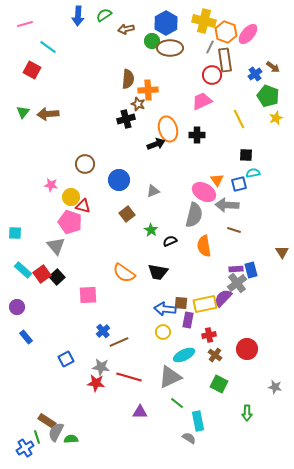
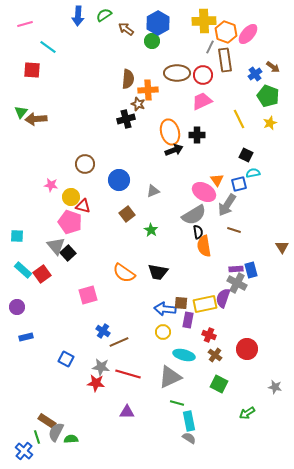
yellow cross at (204, 21): rotated 15 degrees counterclockwise
blue hexagon at (166, 23): moved 8 px left
brown arrow at (126, 29): rotated 49 degrees clockwise
brown ellipse at (170, 48): moved 7 px right, 25 px down
red square at (32, 70): rotated 24 degrees counterclockwise
red circle at (212, 75): moved 9 px left
green triangle at (23, 112): moved 2 px left
brown arrow at (48, 114): moved 12 px left, 5 px down
yellow star at (276, 118): moved 6 px left, 5 px down
orange ellipse at (168, 129): moved 2 px right, 3 px down
black arrow at (156, 144): moved 18 px right, 6 px down
black square at (246, 155): rotated 24 degrees clockwise
gray arrow at (227, 205): rotated 60 degrees counterclockwise
gray semicircle at (194, 215): rotated 45 degrees clockwise
cyan square at (15, 233): moved 2 px right, 3 px down
black semicircle at (170, 241): moved 28 px right, 9 px up; rotated 104 degrees clockwise
brown triangle at (282, 252): moved 5 px up
black square at (57, 277): moved 11 px right, 24 px up
gray cross at (237, 283): rotated 24 degrees counterclockwise
pink square at (88, 295): rotated 12 degrees counterclockwise
purple semicircle at (223, 298): rotated 24 degrees counterclockwise
blue cross at (103, 331): rotated 16 degrees counterclockwise
red cross at (209, 335): rotated 32 degrees clockwise
blue rectangle at (26, 337): rotated 64 degrees counterclockwise
cyan ellipse at (184, 355): rotated 40 degrees clockwise
blue square at (66, 359): rotated 35 degrees counterclockwise
red line at (129, 377): moved 1 px left, 3 px up
green line at (177, 403): rotated 24 degrees counterclockwise
purple triangle at (140, 412): moved 13 px left
green arrow at (247, 413): rotated 56 degrees clockwise
cyan rectangle at (198, 421): moved 9 px left
blue cross at (25, 448): moved 1 px left, 3 px down; rotated 18 degrees counterclockwise
